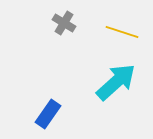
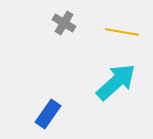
yellow line: rotated 8 degrees counterclockwise
